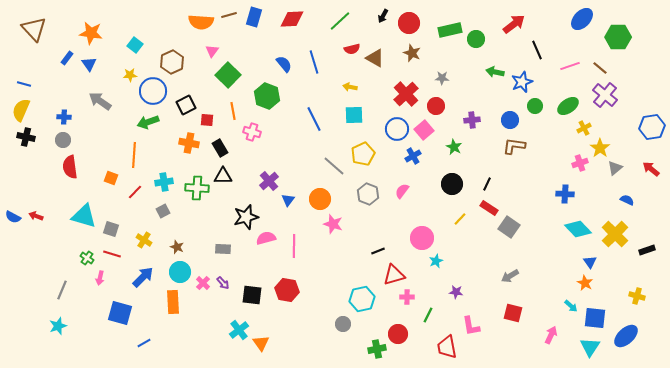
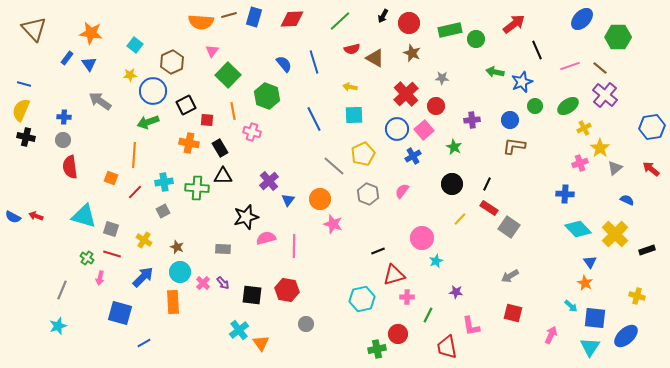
gray circle at (343, 324): moved 37 px left
